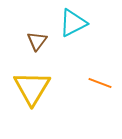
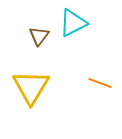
brown triangle: moved 2 px right, 5 px up
yellow triangle: moved 1 px left, 1 px up
